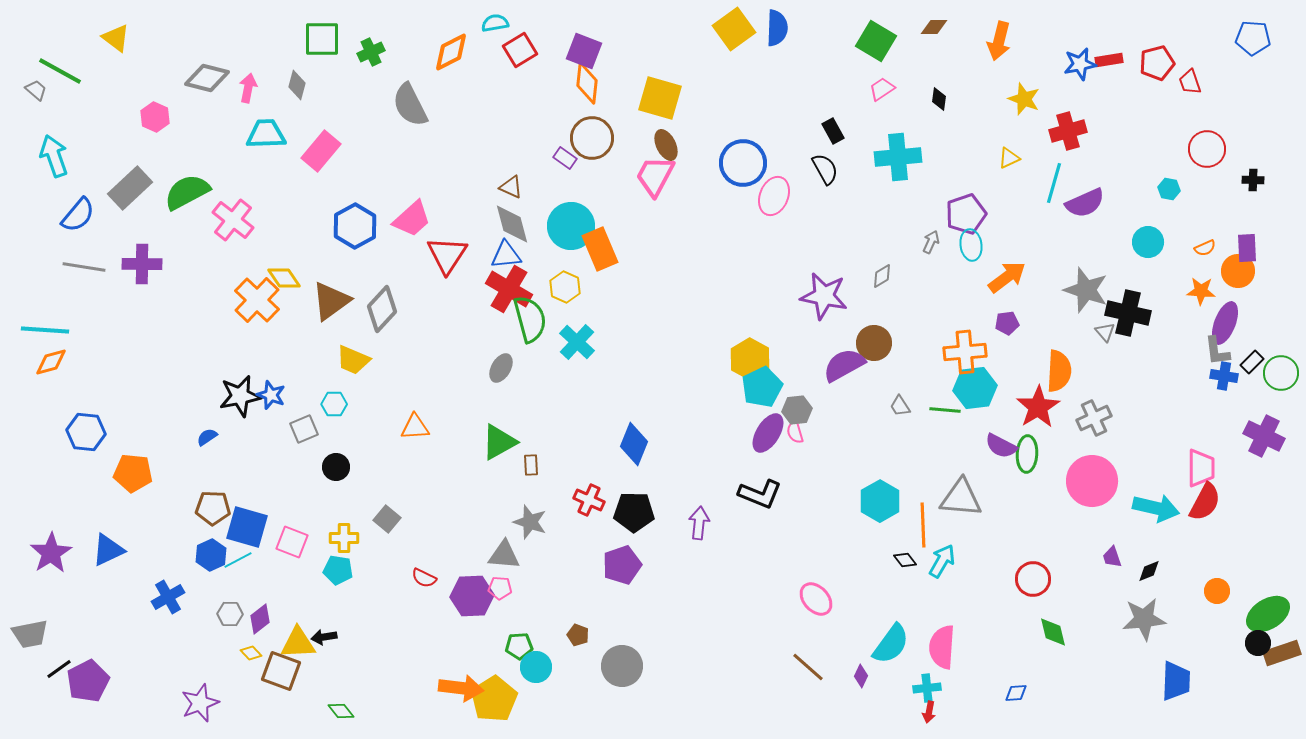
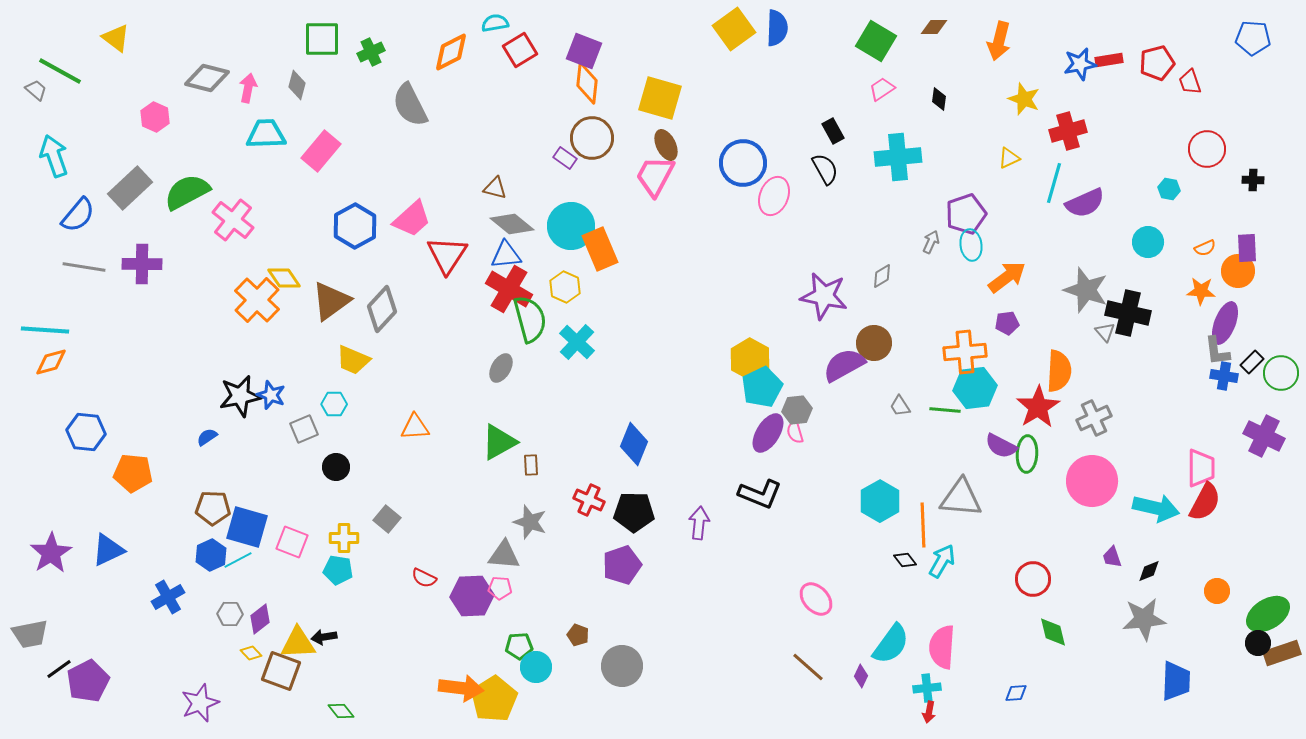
brown triangle at (511, 187): moved 16 px left, 1 px down; rotated 10 degrees counterclockwise
gray diamond at (512, 224): rotated 36 degrees counterclockwise
